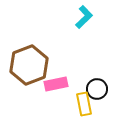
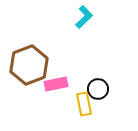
black circle: moved 1 px right
